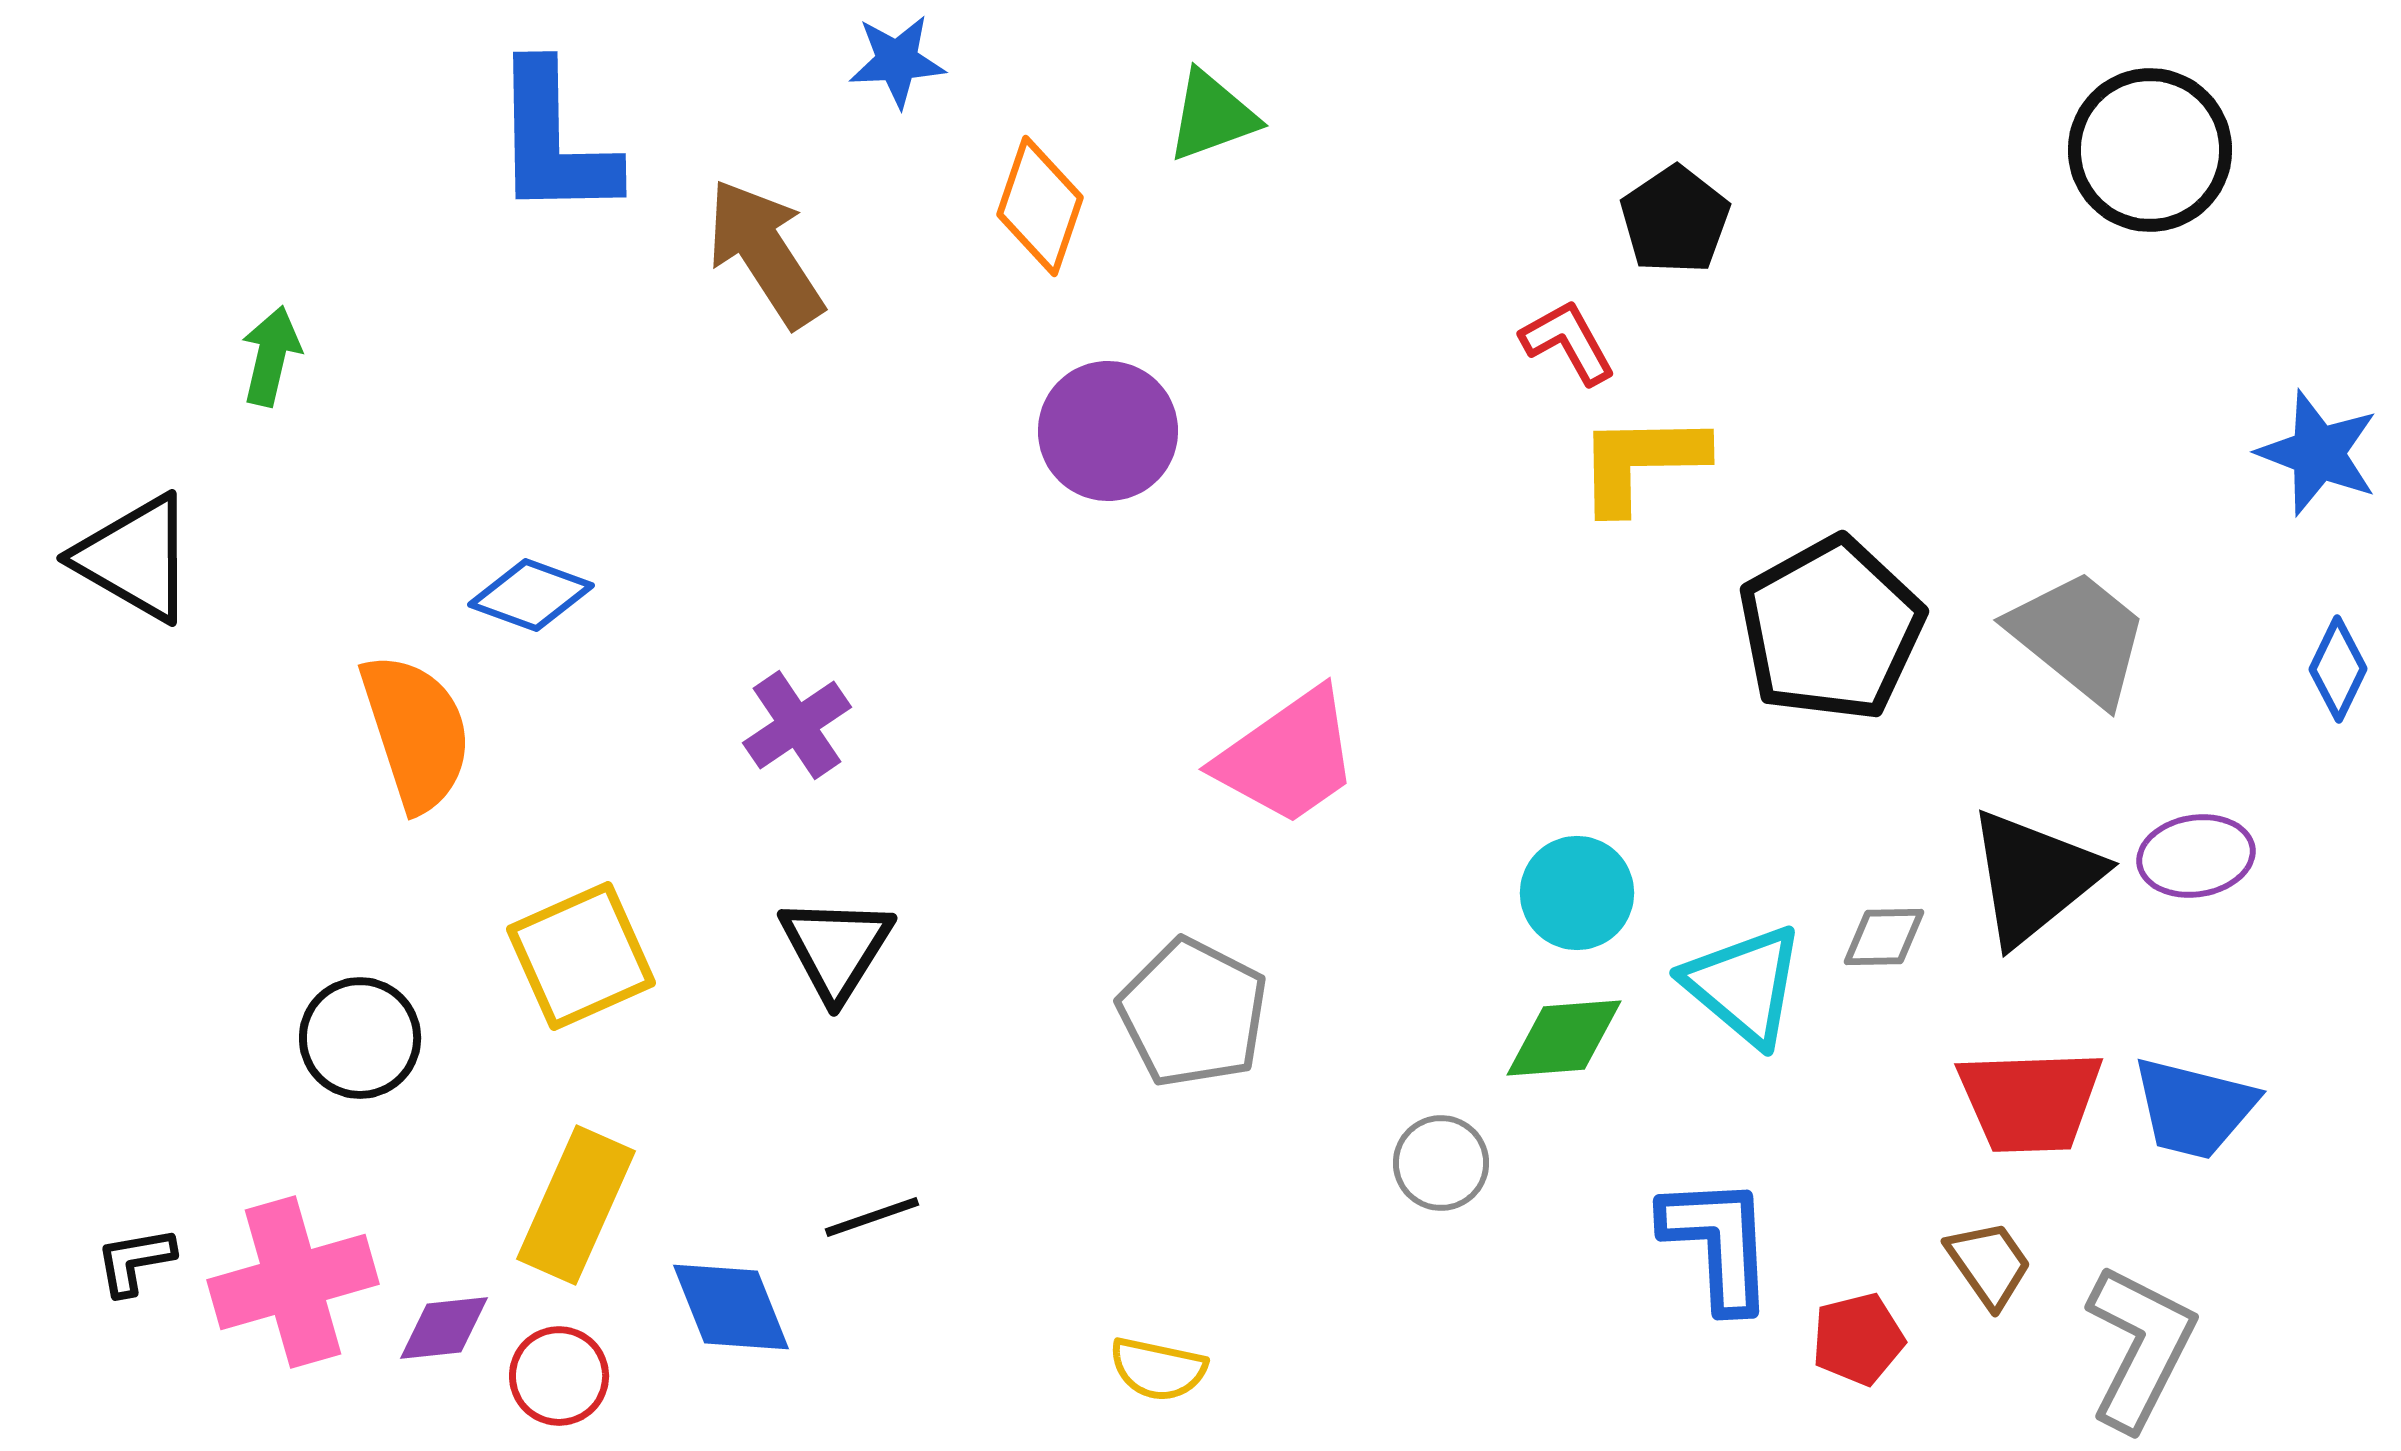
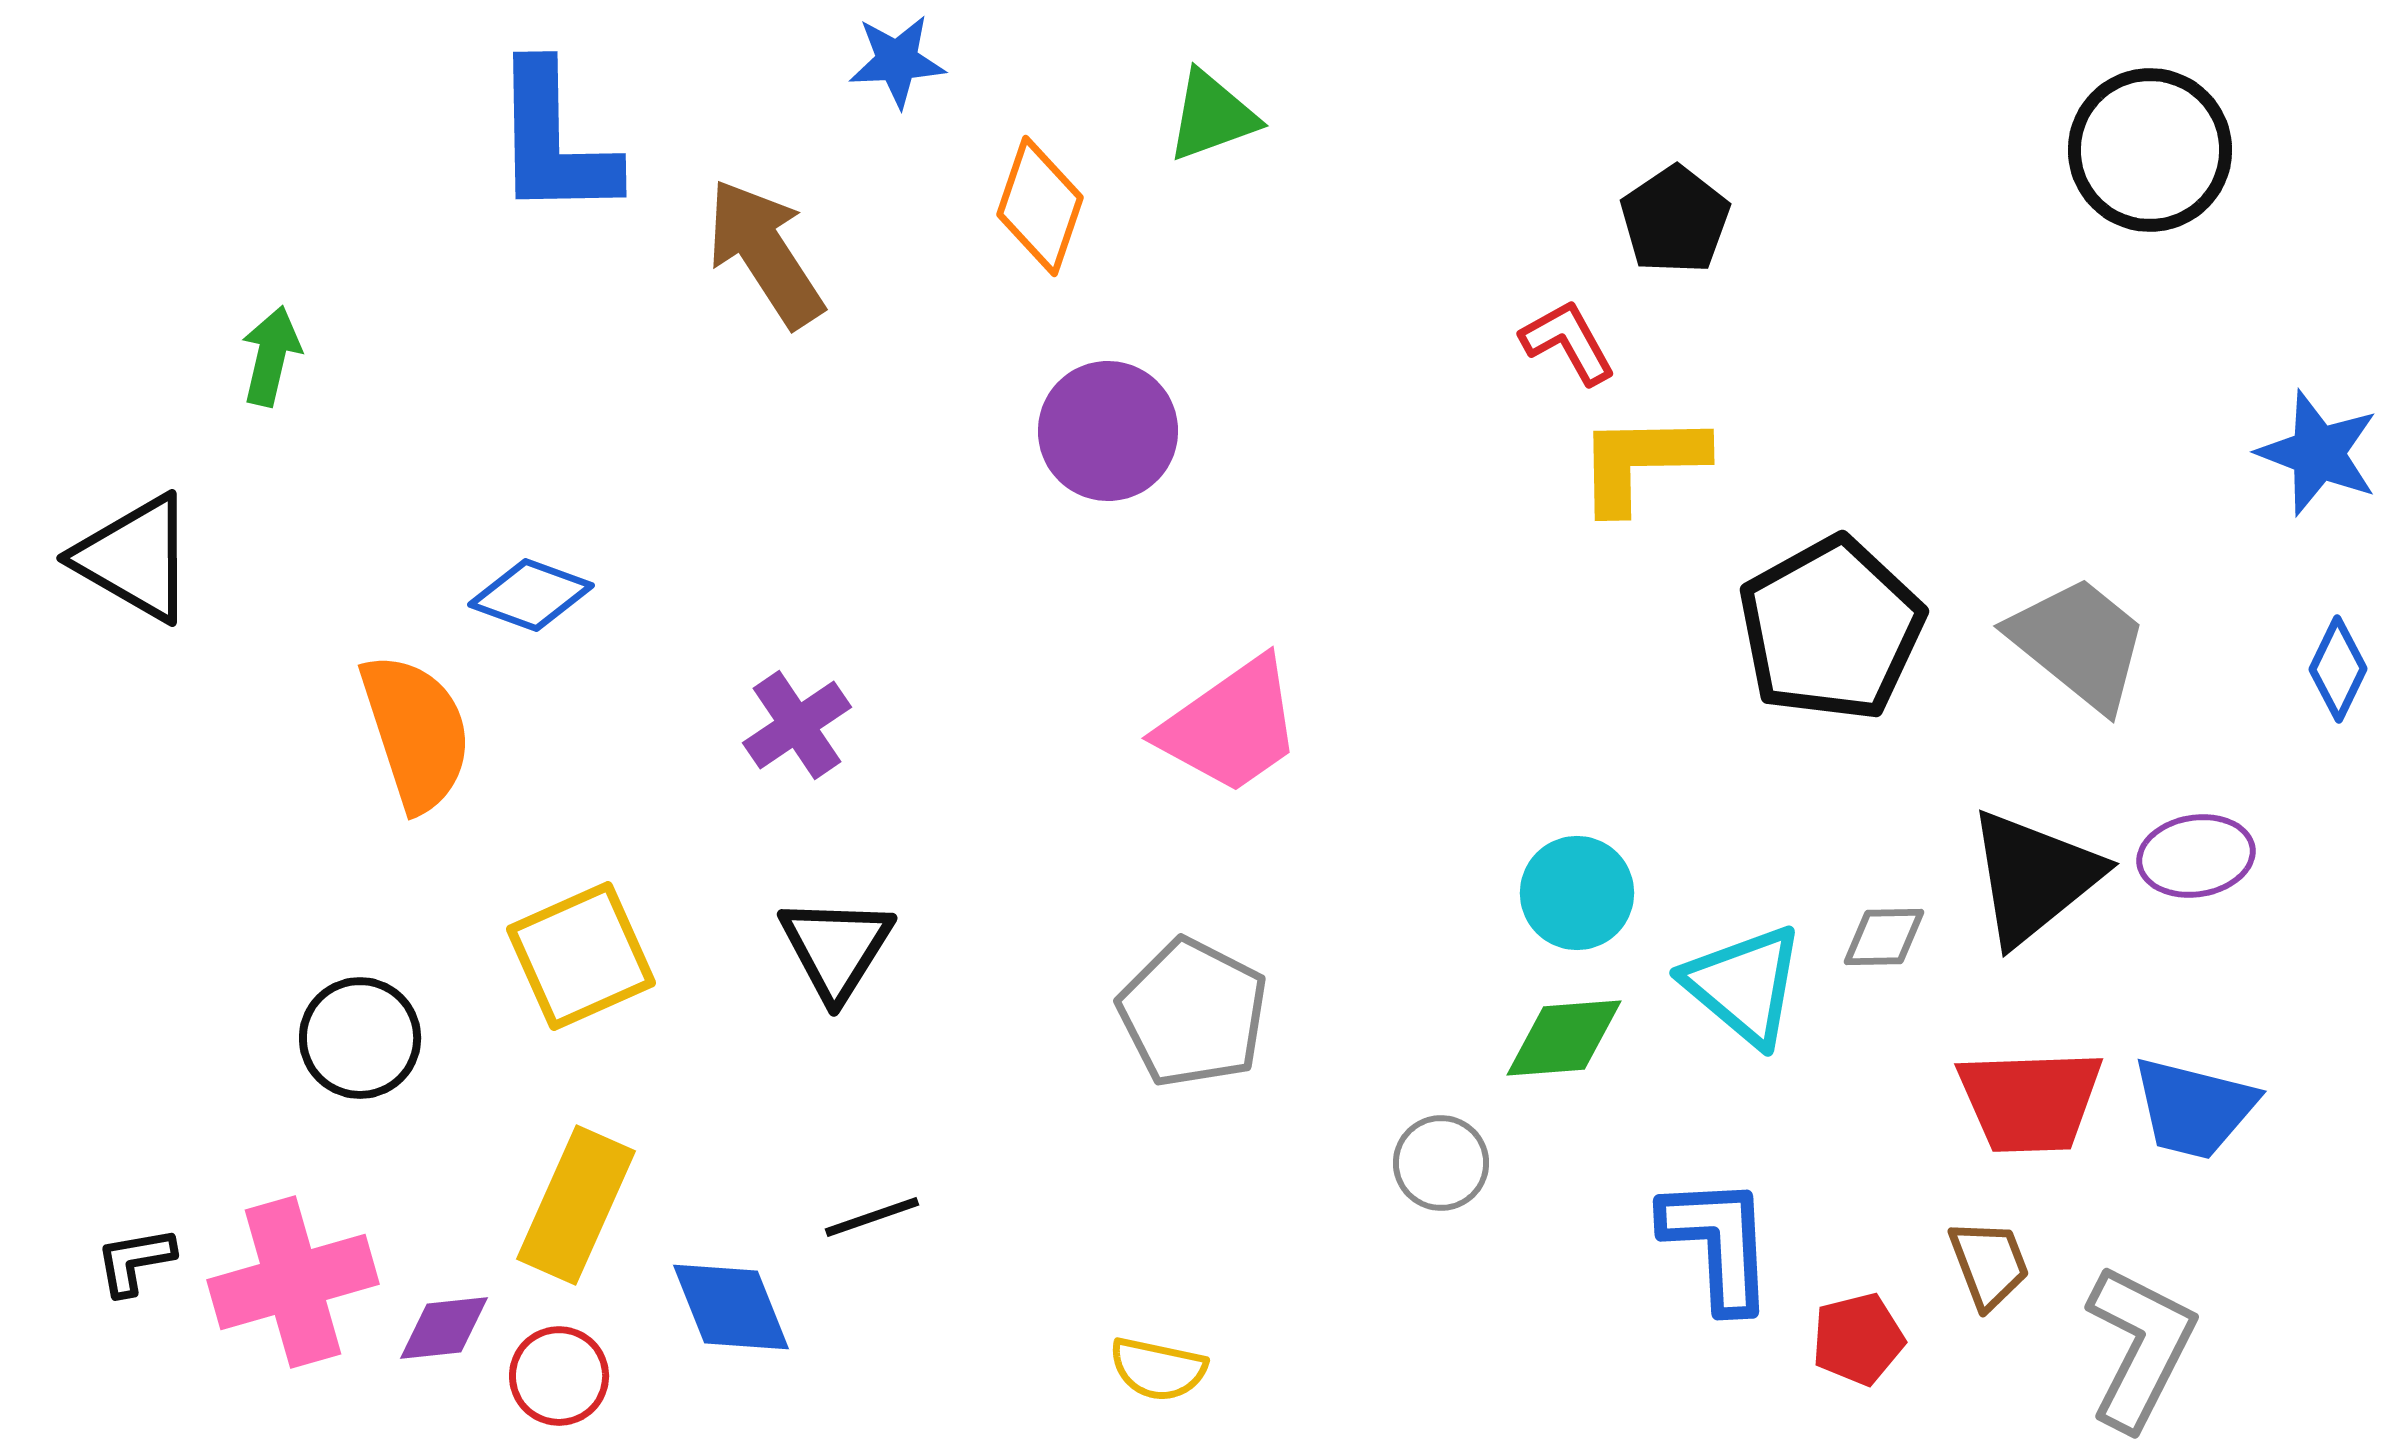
gray trapezoid at (2079, 637): moved 6 px down
pink trapezoid at (1288, 757): moved 57 px left, 31 px up
brown trapezoid at (1989, 1264): rotated 14 degrees clockwise
